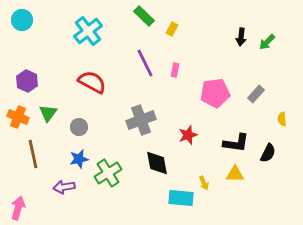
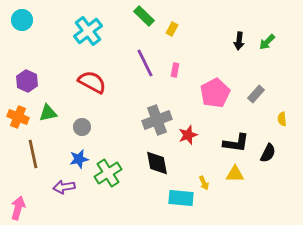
black arrow: moved 2 px left, 4 px down
pink pentagon: rotated 20 degrees counterclockwise
green triangle: rotated 42 degrees clockwise
gray cross: moved 16 px right
gray circle: moved 3 px right
